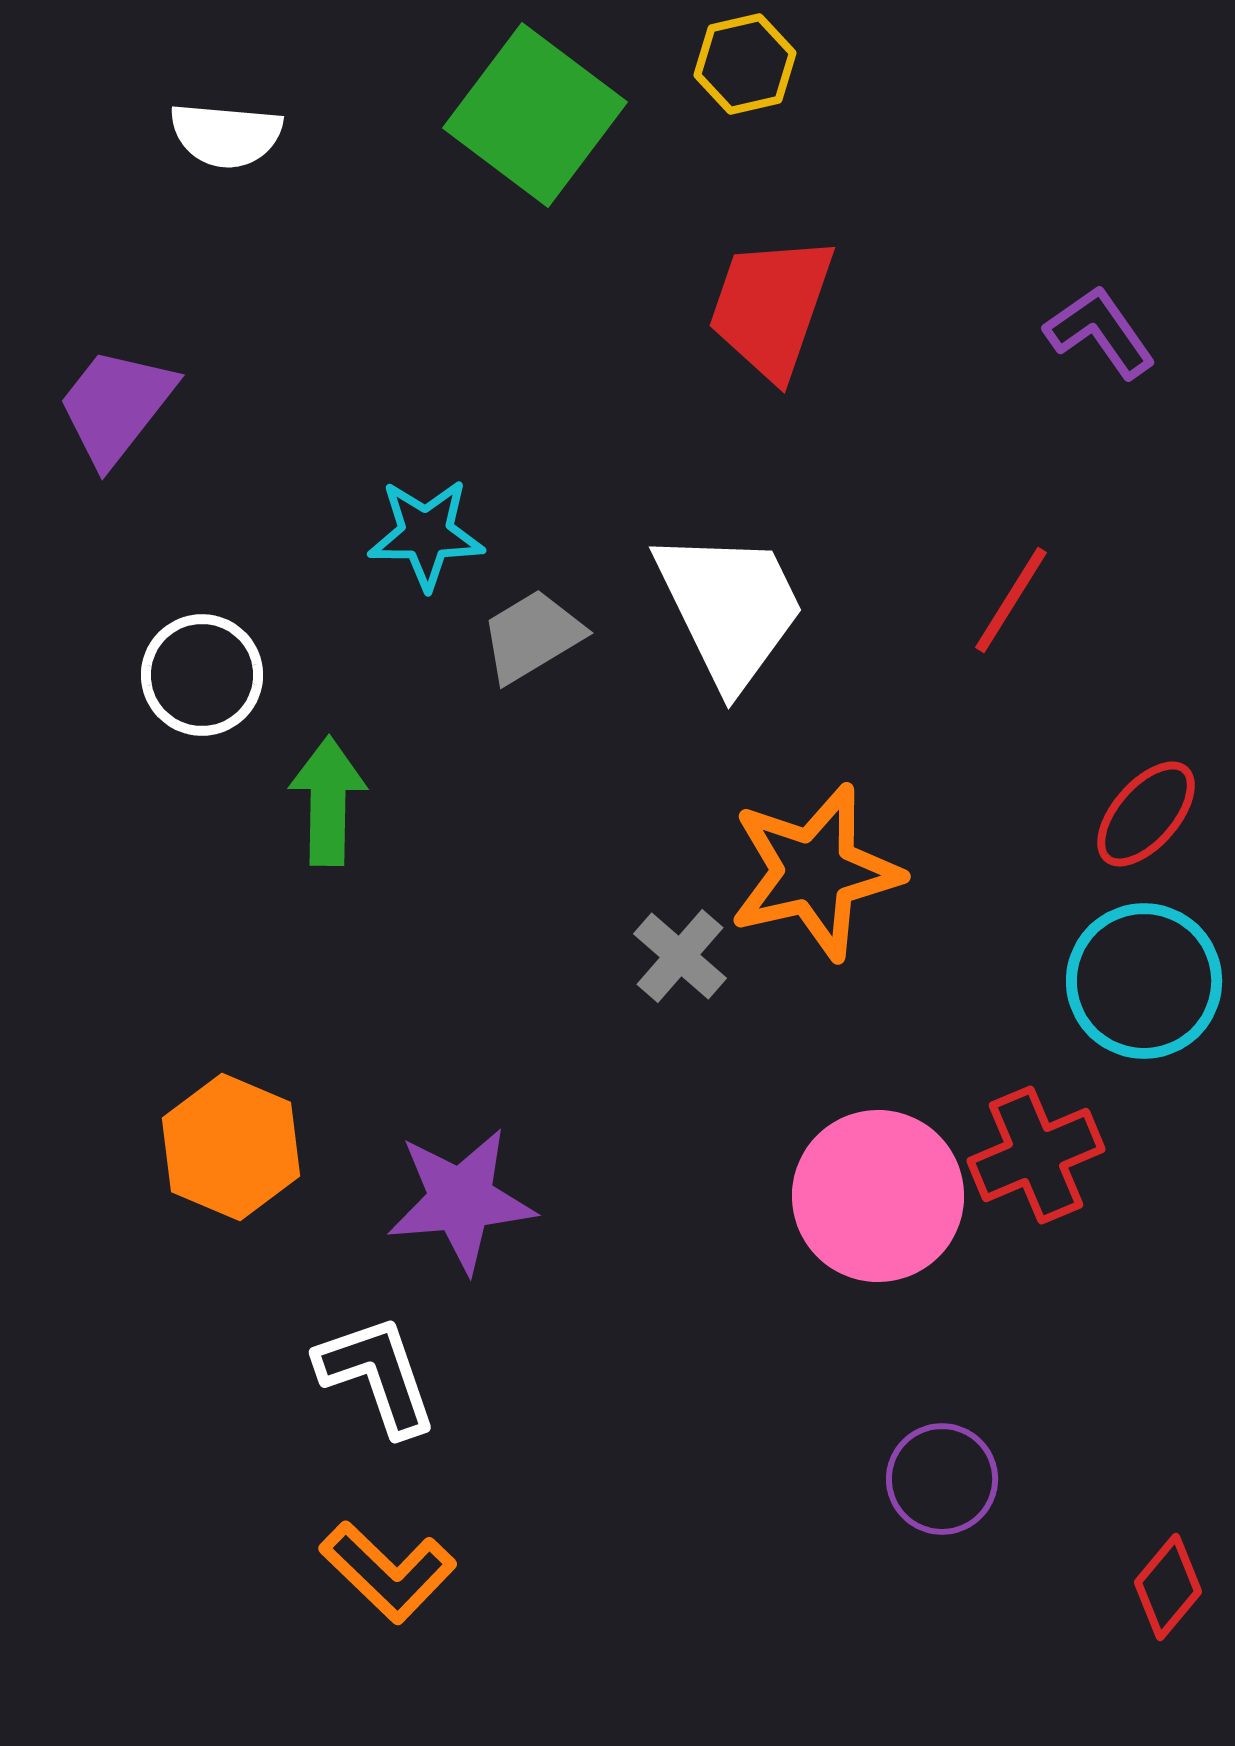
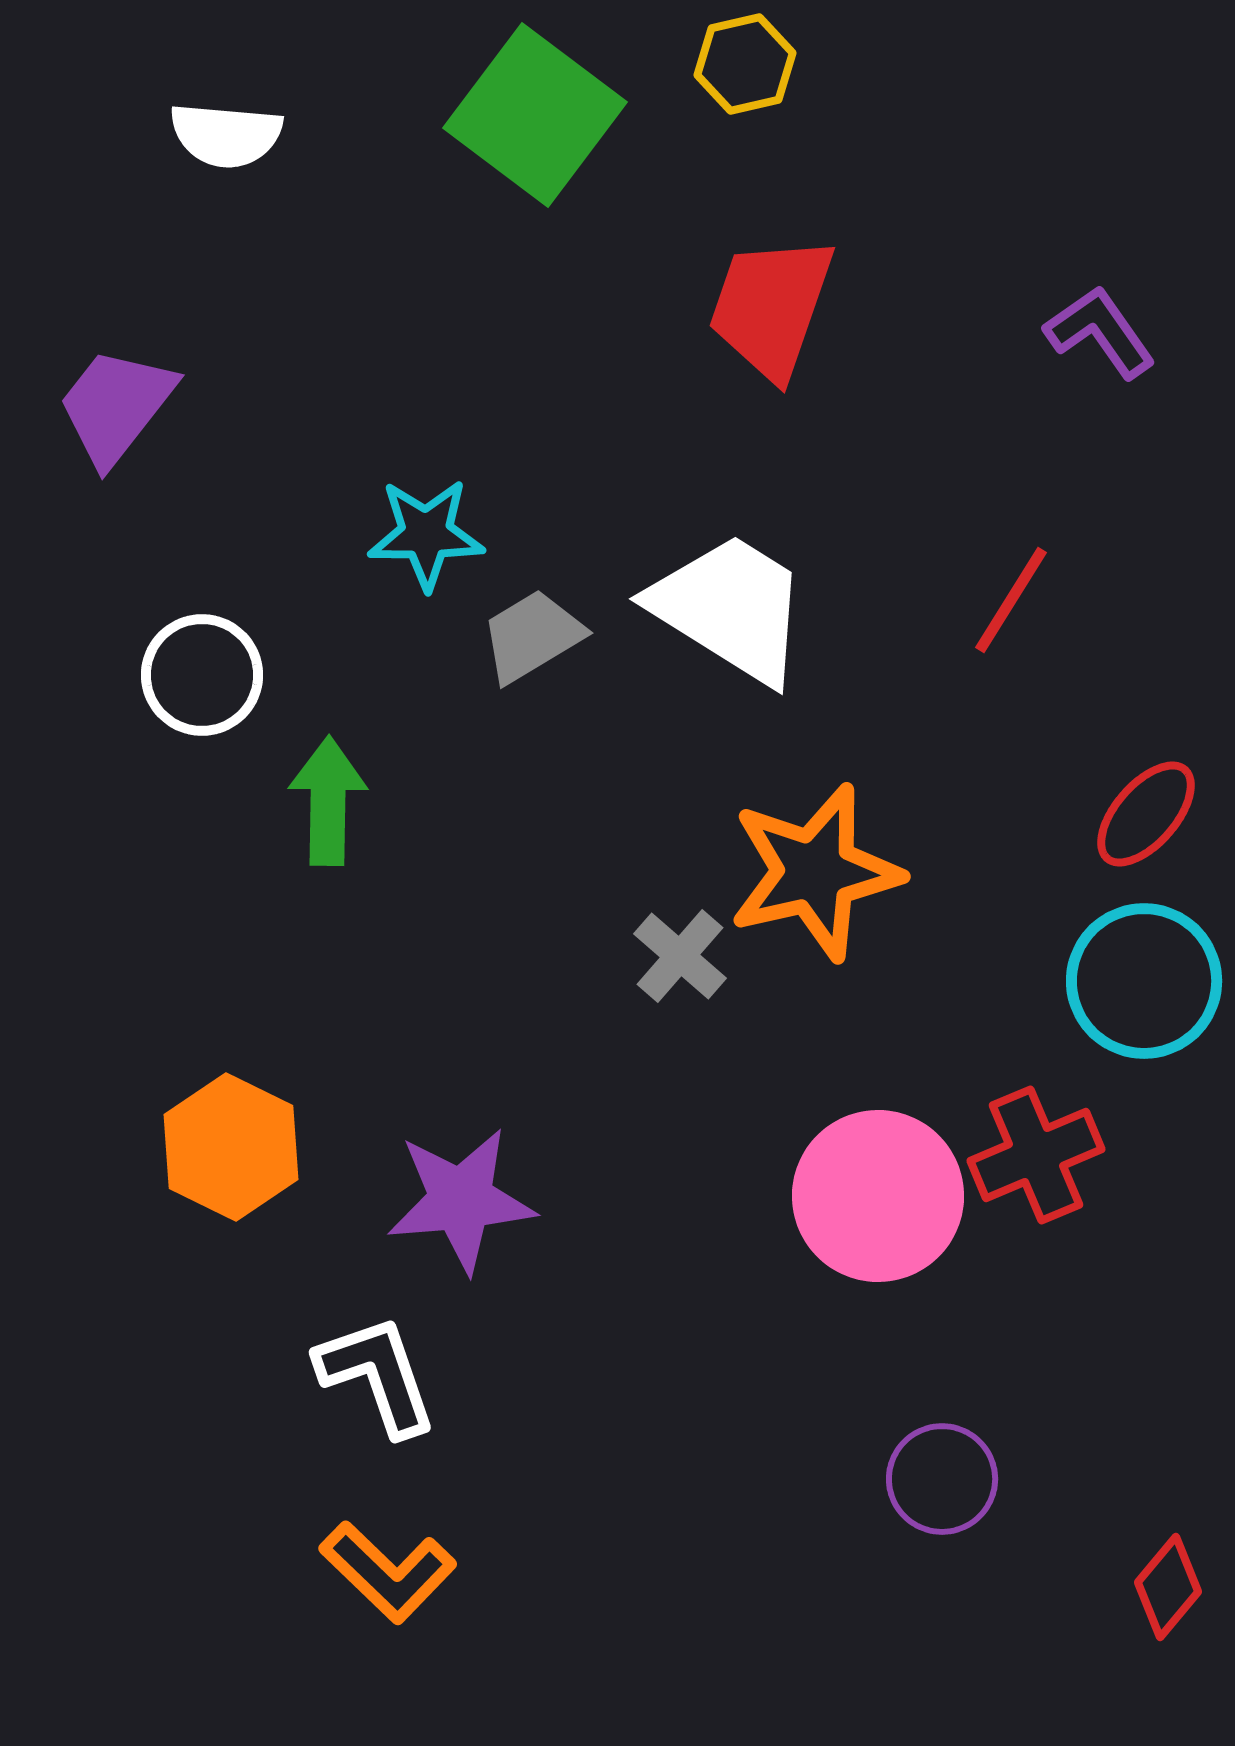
white trapezoid: rotated 32 degrees counterclockwise
orange hexagon: rotated 3 degrees clockwise
